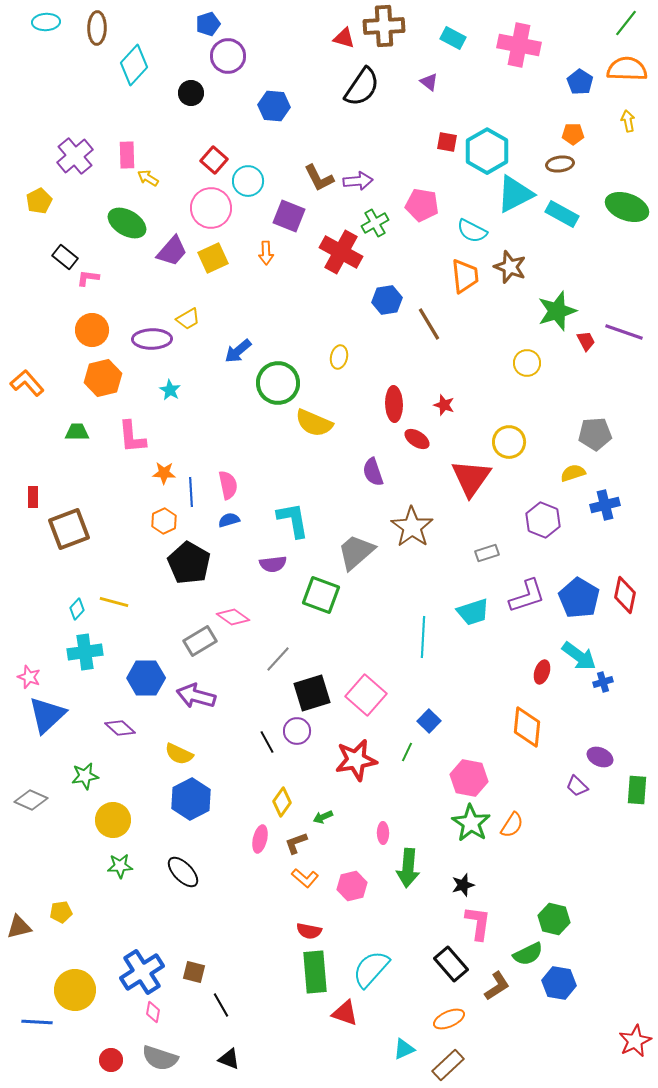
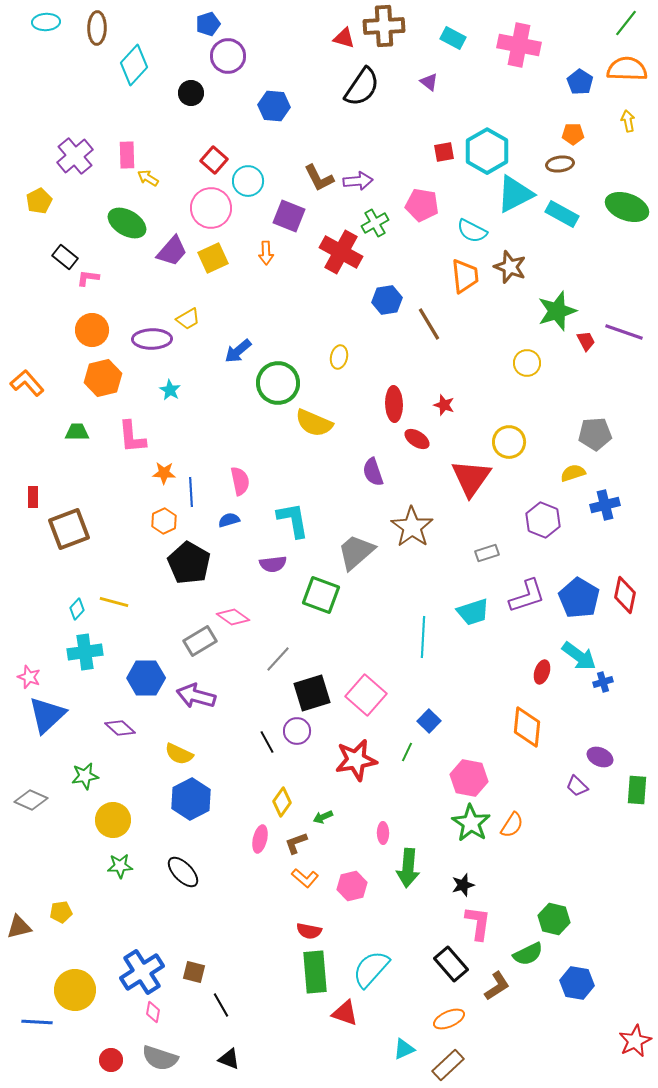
red square at (447, 142): moved 3 px left, 10 px down; rotated 20 degrees counterclockwise
pink semicircle at (228, 485): moved 12 px right, 4 px up
blue hexagon at (559, 983): moved 18 px right
